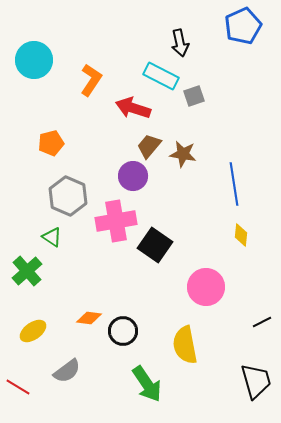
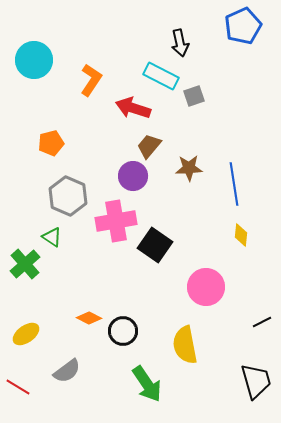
brown star: moved 6 px right, 14 px down; rotated 12 degrees counterclockwise
green cross: moved 2 px left, 7 px up
orange diamond: rotated 20 degrees clockwise
yellow ellipse: moved 7 px left, 3 px down
